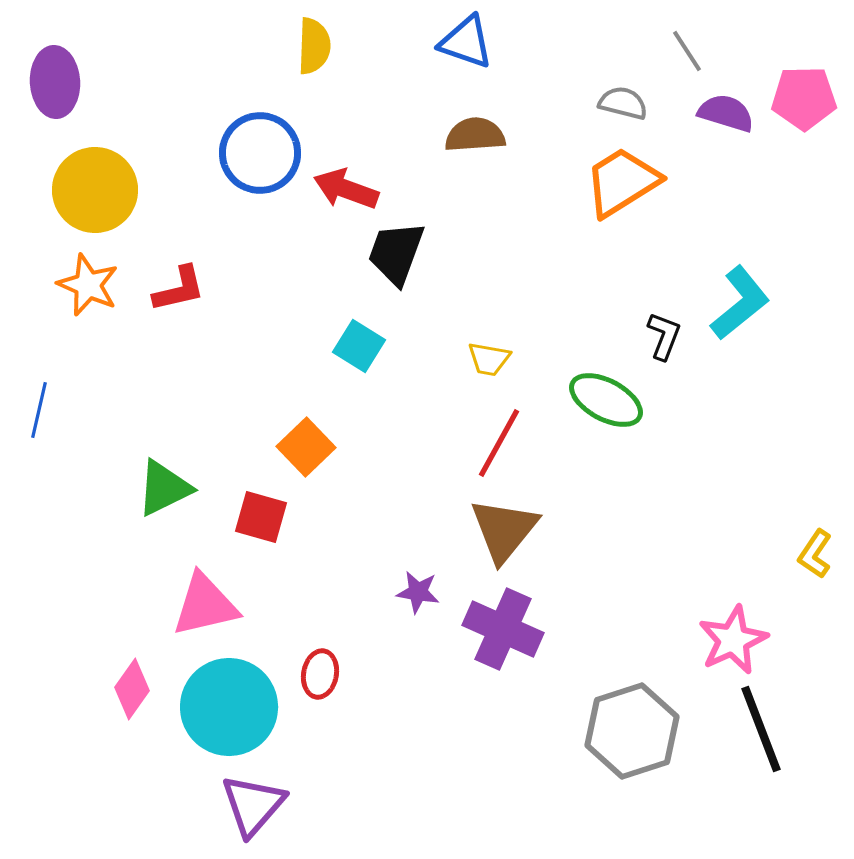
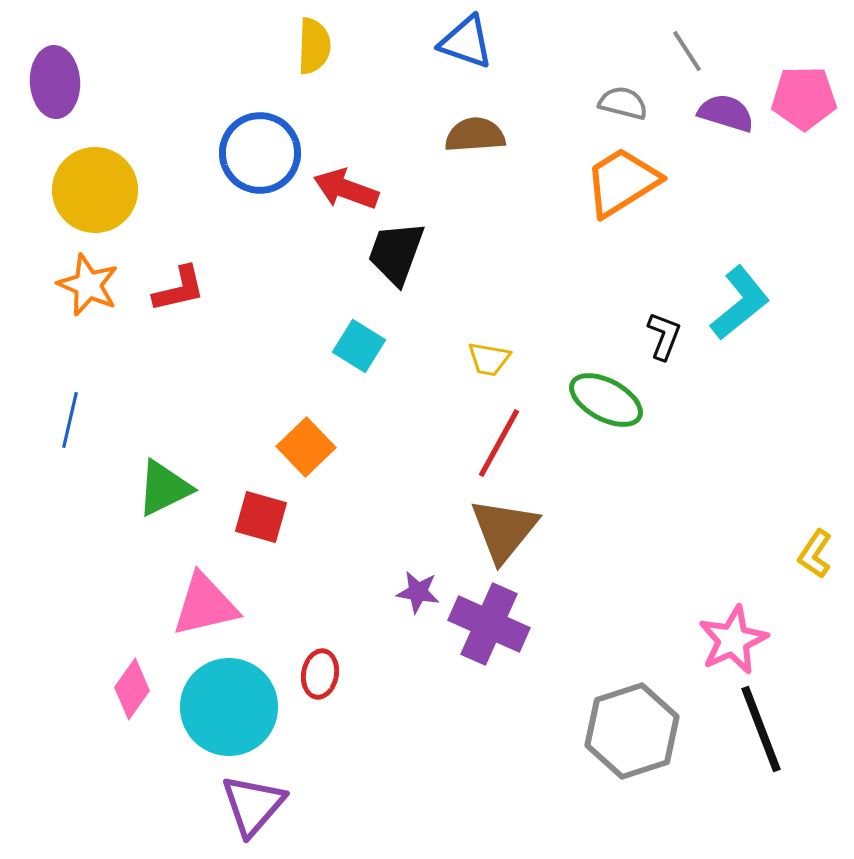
blue line: moved 31 px right, 10 px down
purple cross: moved 14 px left, 5 px up
